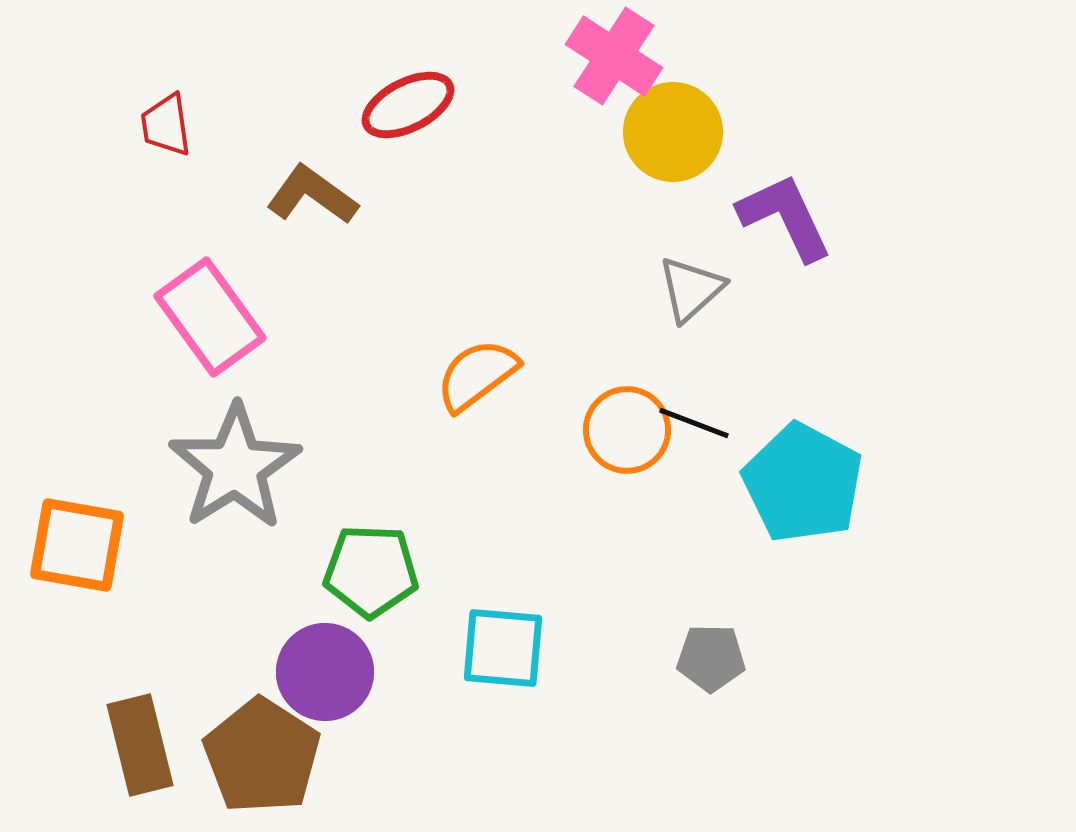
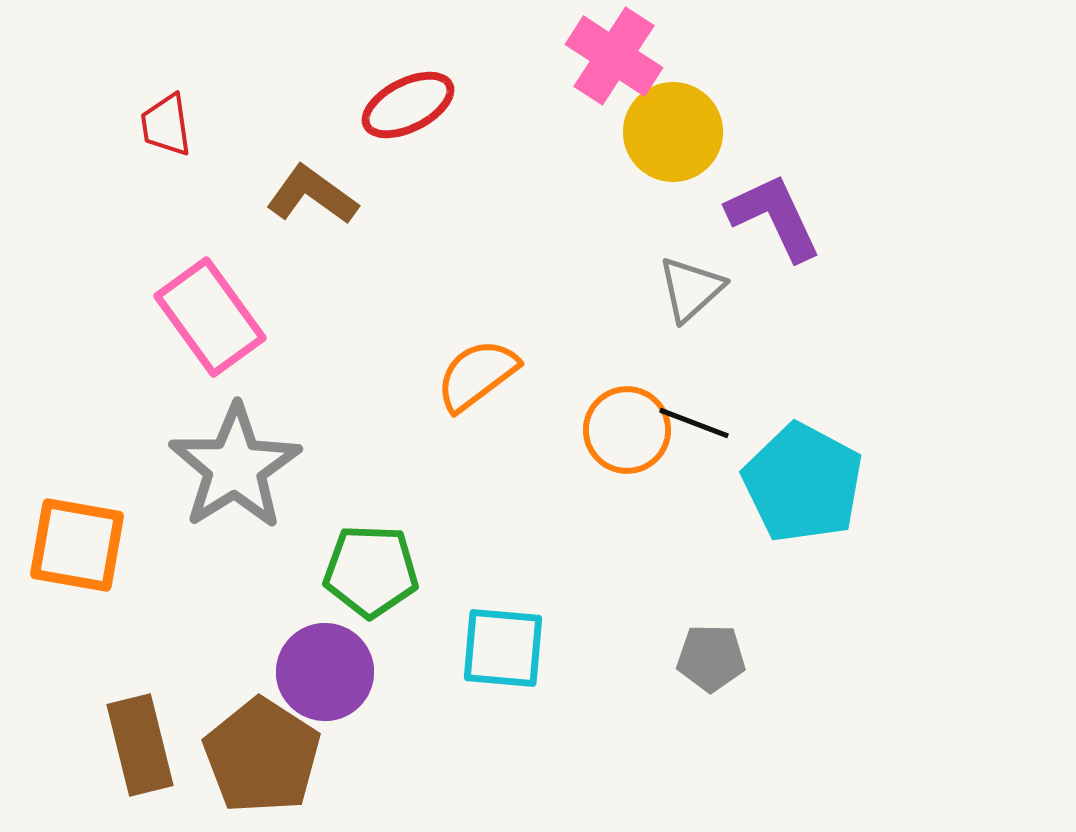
purple L-shape: moved 11 px left
